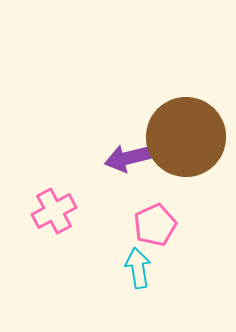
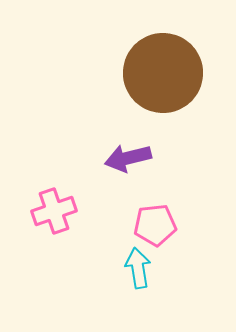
brown circle: moved 23 px left, 64 px up
pink cross: rotated 9 degrees clockwise
pink pentagon: rotated 18 degrees clockwise
